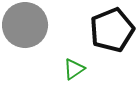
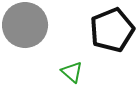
green triangle: moved 2 px left, 3 px down; rotated 45 degrees counterclockwise
